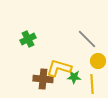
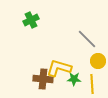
green cross: moved 3 px right, 19 px up
green star: moved 2 px down
